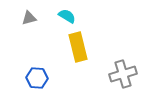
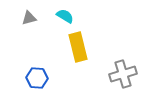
cyan semicircle: moved 2 px left
